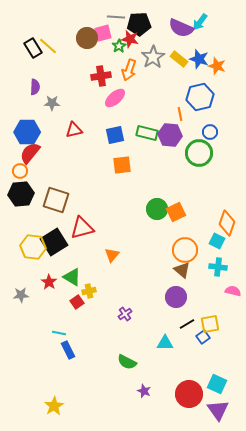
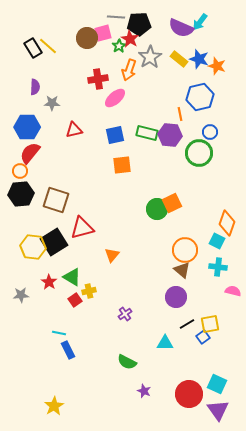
red star at (130, 39): rotated 18 degrees clockwise
gray star at (153, 57): moved 3 px left
red cross at (101, 76): moved 3 px left, 3 px down
blue hexagon at (27, 132): moved 5 px up
orange square at (176, 212): moved 4 px left, 9 px up
red square at (77, 302): moved 2 px left, 2 px up
